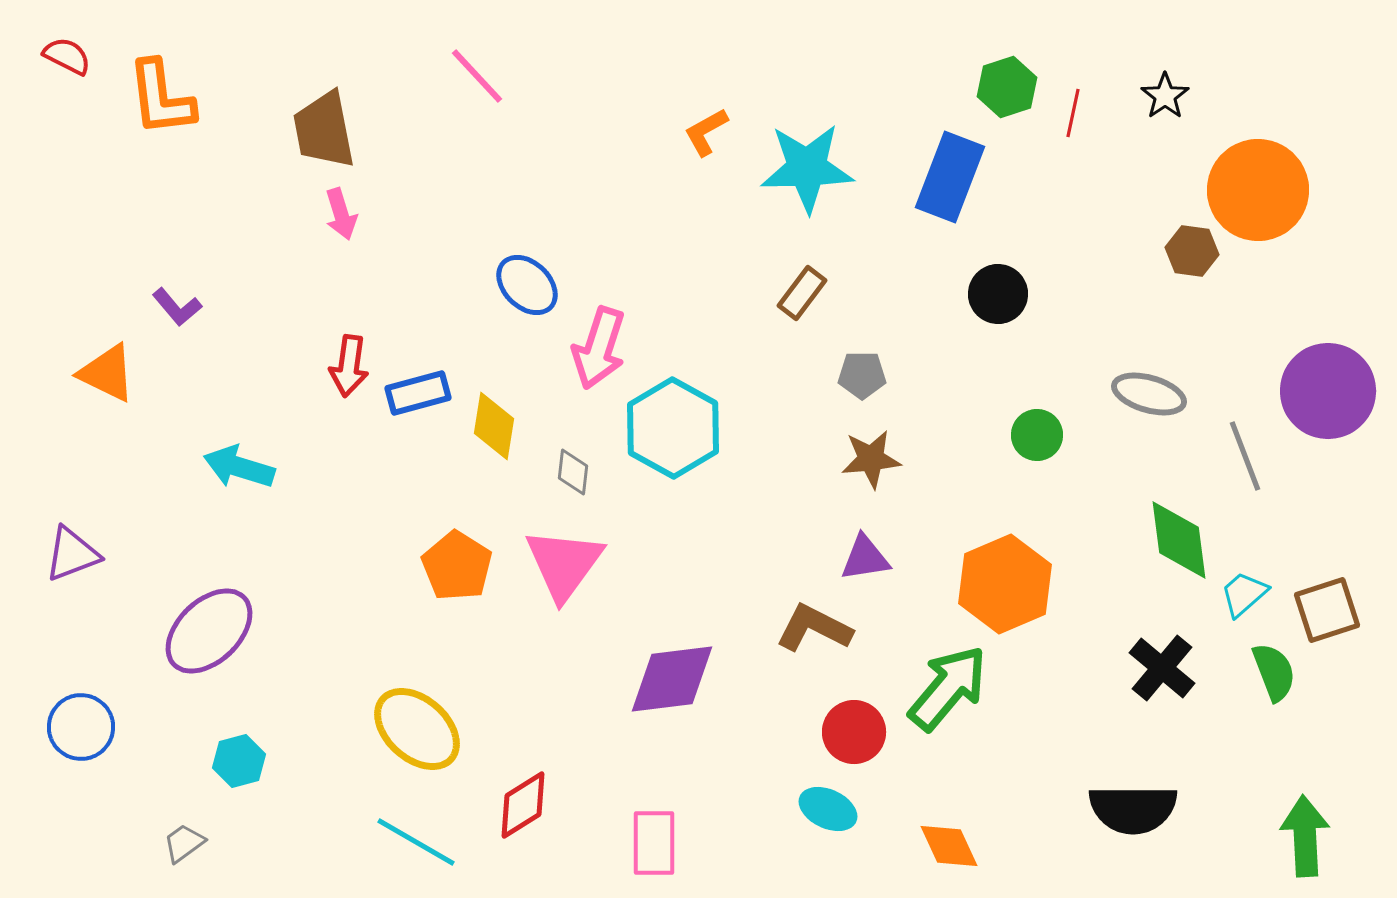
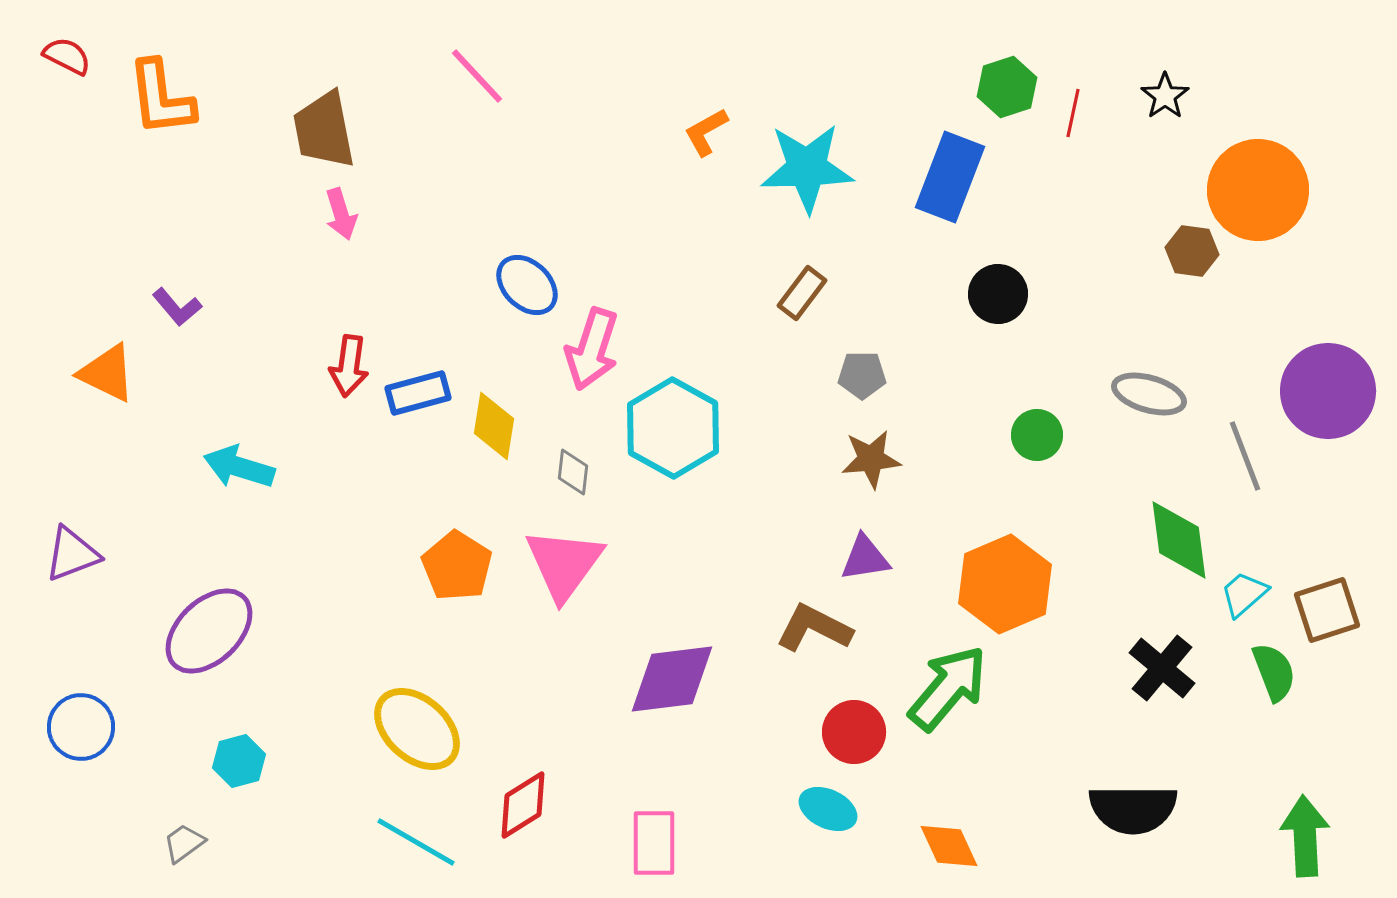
pink arrow at (599, 348): moved 7 px left, 1 px down
